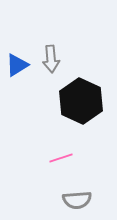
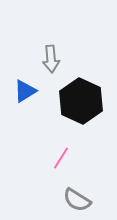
blue triangle: moved 8 px right, 26 px down
pink line: rotated 40 degrees counterclockwise
gray semicircle: rotated 36 degrees clockwise
